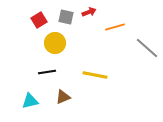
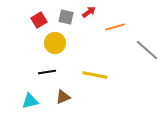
red arrow: rotated 16 degrees counterclockwise
gray line: moved 2 px down
